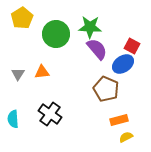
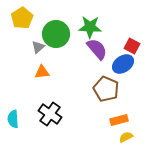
gray triangle: moved 20 px right, 27 px up; rotated 16 degrees clockwise
